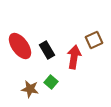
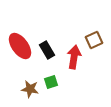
green square: rotated 32 degrees clockwise
